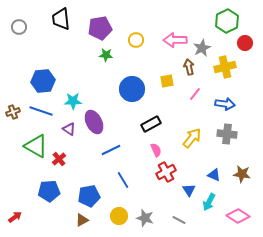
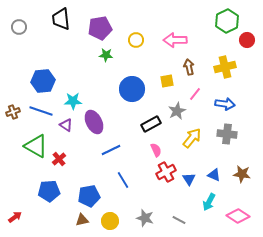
red circle at (245, 43): moved 2 px right, 3 px up
gray star at (202, 48): moved 25 px left, 63 px down
purple triangle at (69, 129): moved 3 px left, 4 px up
blue triangle at (189, 190): moved 11 px up
yellow circle at (119, 216): moved 9 px left, 5 px down
brown triangle at (82, 220): rotated 16 degrees clockwise
